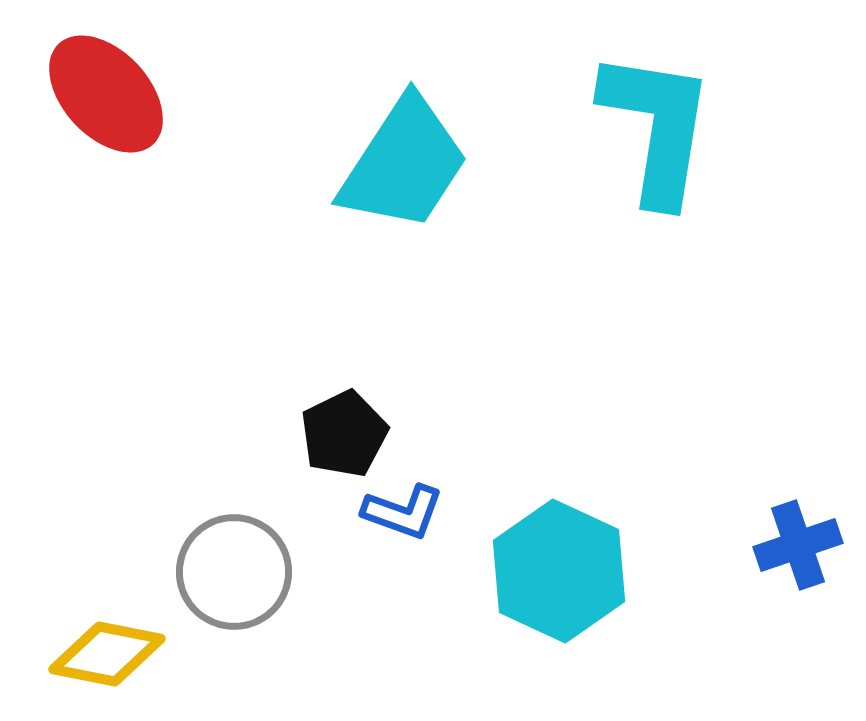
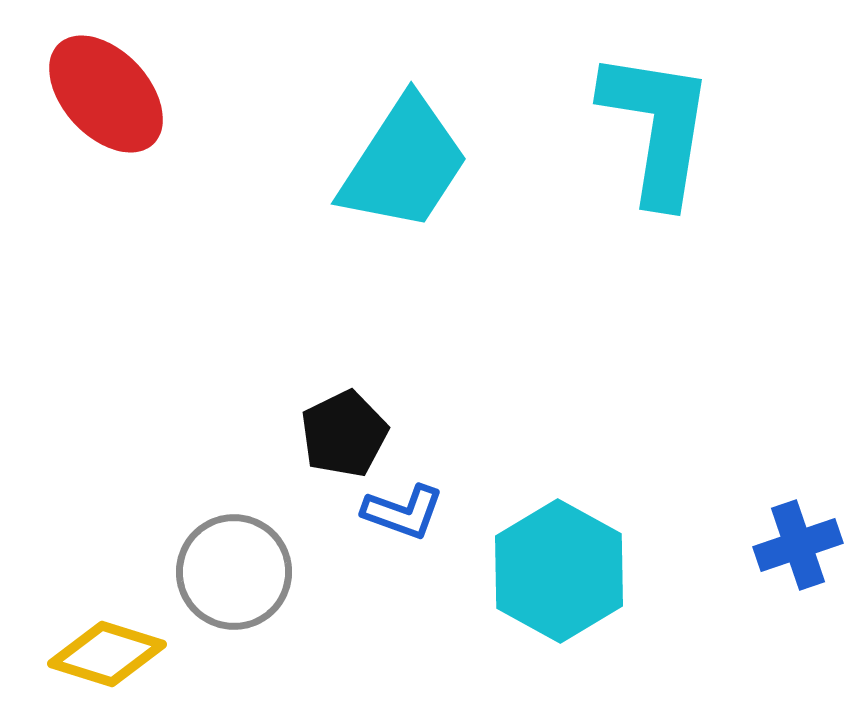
cyan hexagon: rotated 4 degrees clockwise
yellow diamond: rotated 6 degrees clockwise
